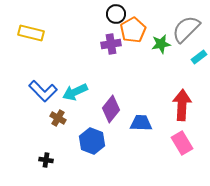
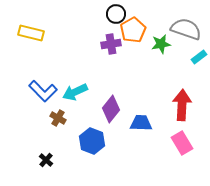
gray semicircle: rotated 64 degrees clockwise
black cross: rotated 32 degrees clockwise
